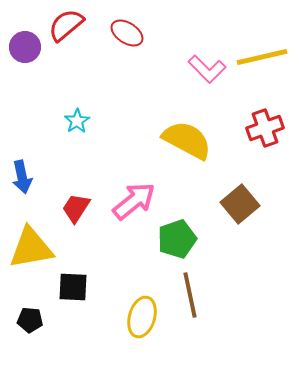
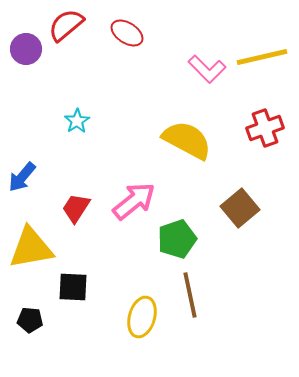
purple circle: moved 1 px right, 2 px down
blue arrow: rotated 52 degrees clockwise
brown square: moved 4 px down
